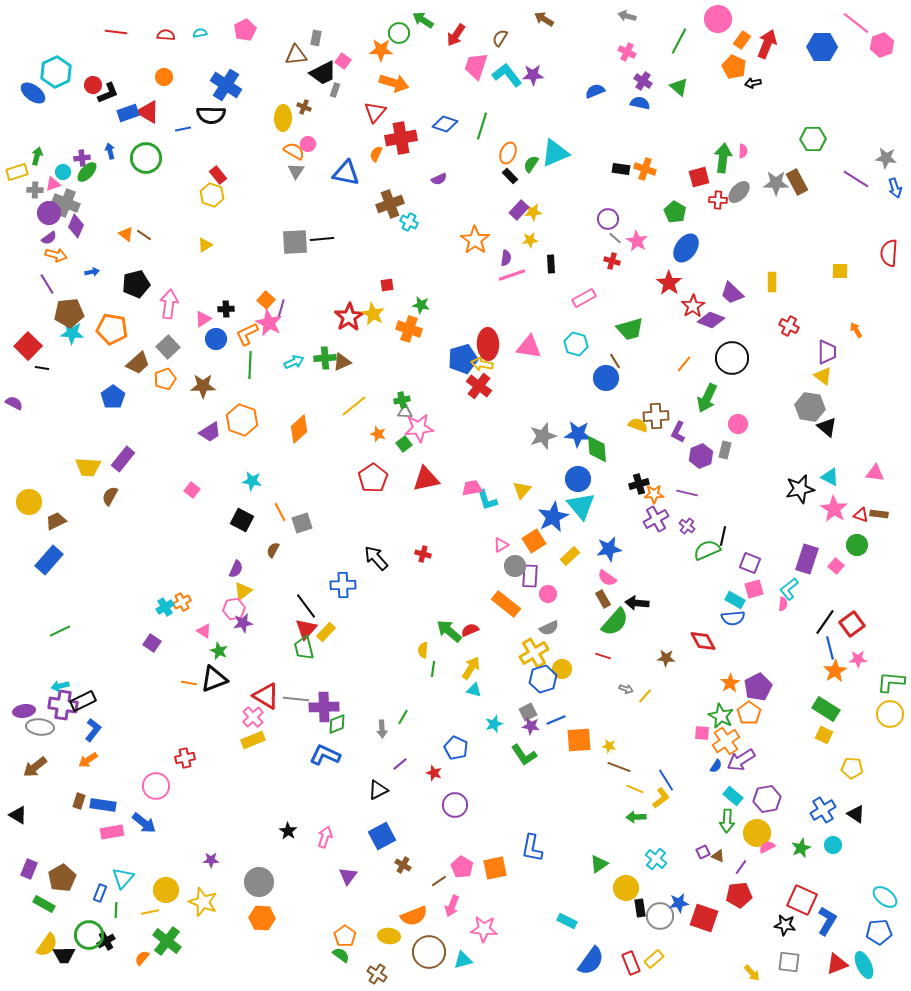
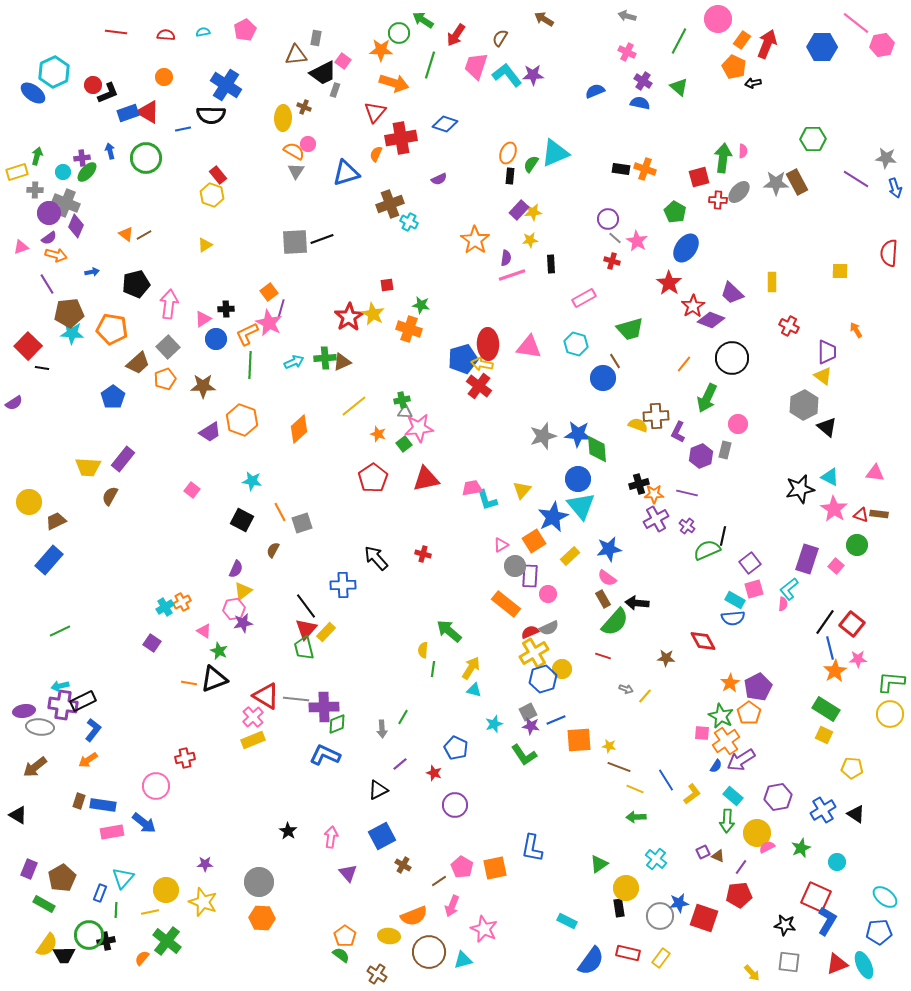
cyan semicircle at (200, 33): moved 3 px right, 1 px up
pink hexagon at (882, 45): rotated 10 degrees clockwise
cyan hexagon at (56, 72): moved 2 px left
green line at (482, 126): moved 52 px left, 61 px up
blue triangle at (346, 173): rotated 28 degrees counterclockwise
black rectangle at (510, 176): rotated 49 degrees clockwise
pink triangle at (53, 184): moved 32 px left, 63 px down
brown line at (144, 235): rotated 63 degrees counterclockwise
black line at (322, 239): rotated 15 degrees counterclockwise
orange square at (266, 300): moved 3 px right, 8 px up; rotated 12 degrees clockwise
blue circle at (606, 378): moved 3 px left
purple semicircle at (14, 403): rotated 120 degrees clockwise
gray hexagon at (810, 407): moved 6 px left, 2 px up; rotated 24 degrees clockwise
purple square at (750, 563): rotated 30 degrees clockwise
red square at (852, 624): rotated 15 degrees counterclockwise
red semicircle at (470, 630): moved 60 px right, 2 px down
yellow L-shape at (661, 798): moved 31 px right, 4 px up
purple hexagon at (767, 799): moved 11 px right, 2 px up
pink arrow at (325, 837): moved 6 px right; rotated 10 degrees counterclockwise
cyan circle at (833, 845): moved 4 px right, 17 px down
purple star at (211, 860): moved 6 px left, 4 px down
purple triangle at (348, 876): moved 3 px up; rotated 18 degrees counterclockwise
red square at (802, 900): moved 14 px right, 3 px up
black rectangle at (640, 908): moved 21 px left
pink star at (484, 929): rotated 20 degrees clockwise
black cross at (106, 941): rotated 18 degrees clockwise
yellow rectangle at (654, 959): moved 7 px right, 1 px up; rotated 12 degrees counterclockwise
red rectangle at (631, 963): moved 3 px left, 10 px up; rotated 55 degrees counterclockwise
